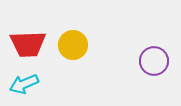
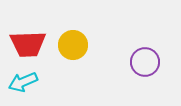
purple circle: moved 9 px left, 1 px down
cyan arrow: moved 1 px left, 2 px up
